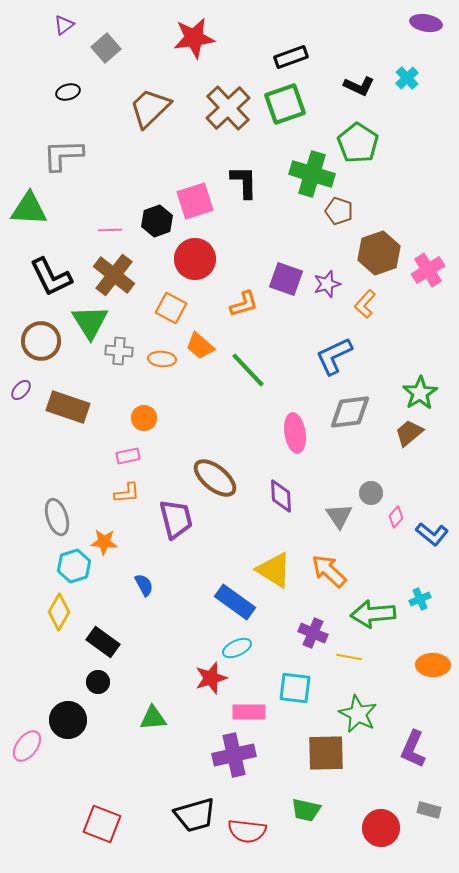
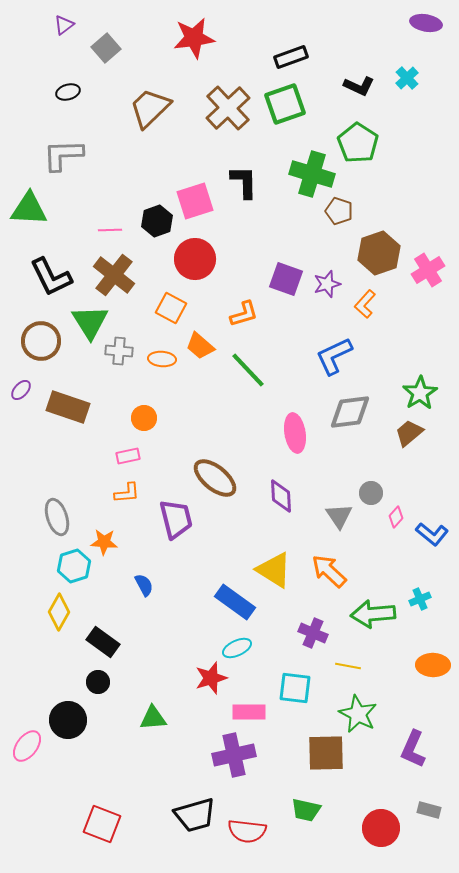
orange L-shape at (244, 304): moved 10 px down
yellow line at (349, 657): moved 1 px left, 9 px down
